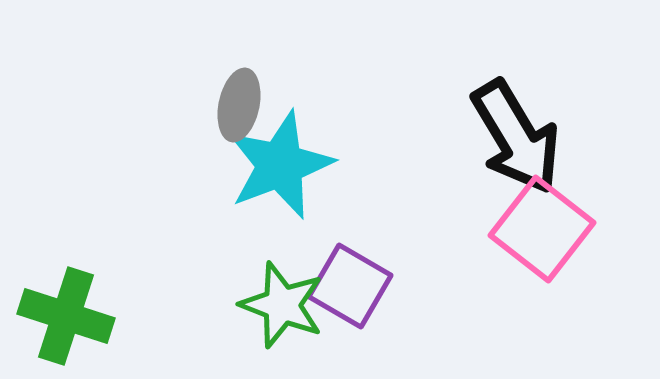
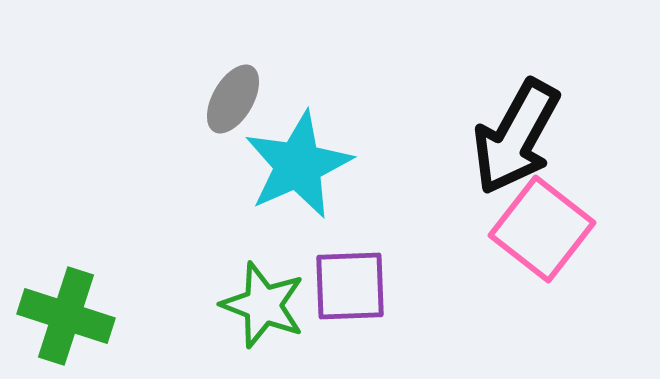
gray ellipse: moved 6 px left, 6 px up; rotated 18 degrees clockwise
black arrow: rotated 60 degrees clockwise
cyan star: moved 18 px right; rotated 3 degrees counterclockwise
purple square: rotated 32 degrees counterclockwise
green star: moved 19 px left
